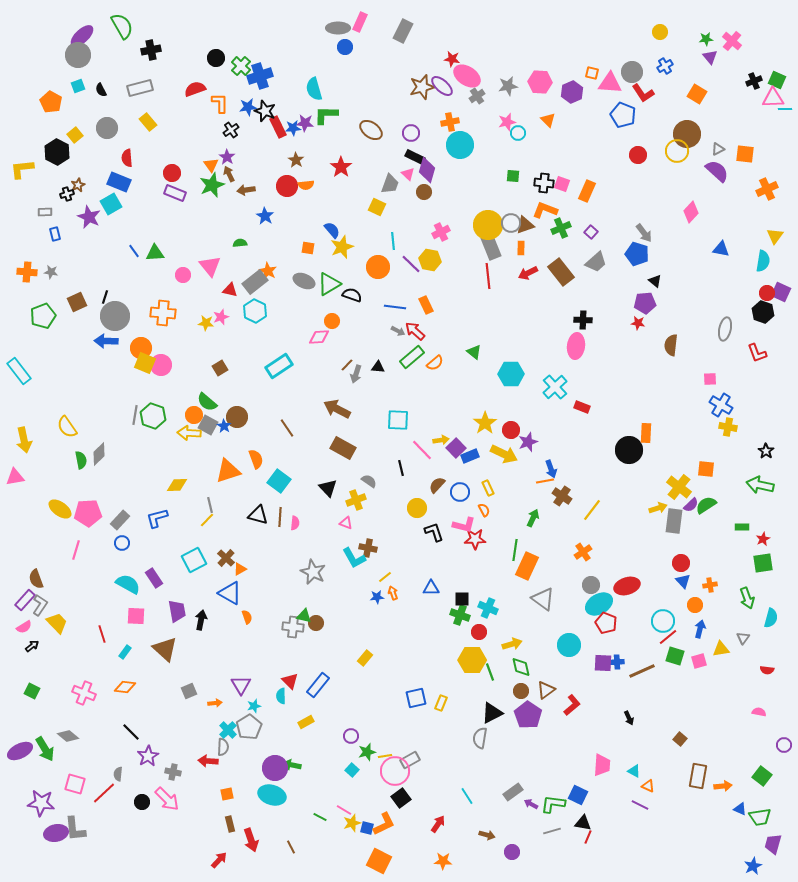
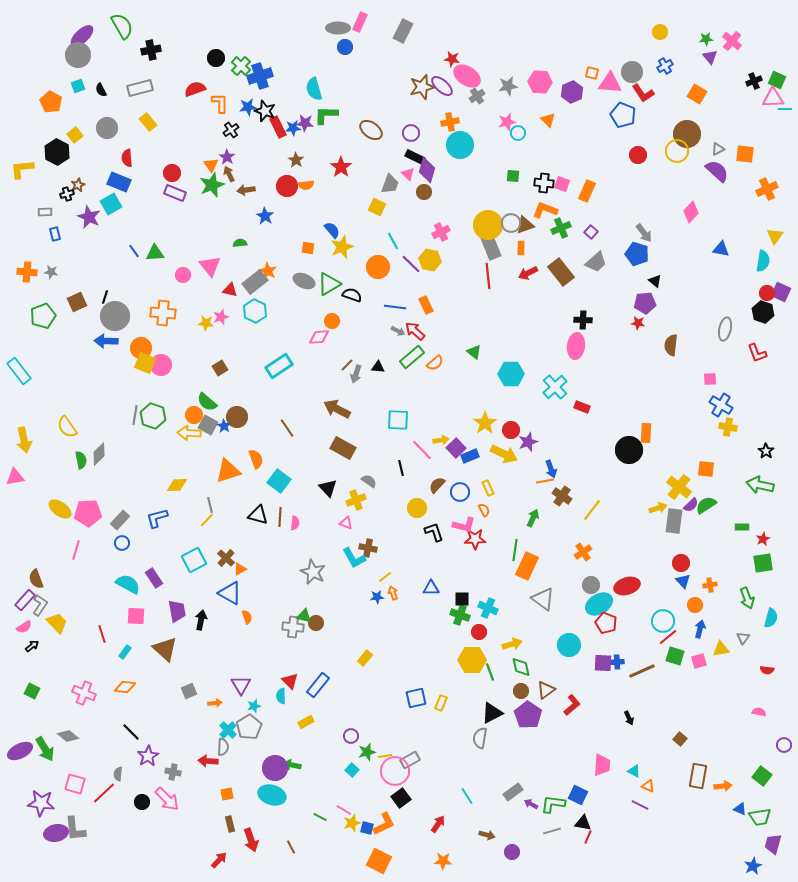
cyan line at (393, 241): rotated 24 degrees counterclockwise
